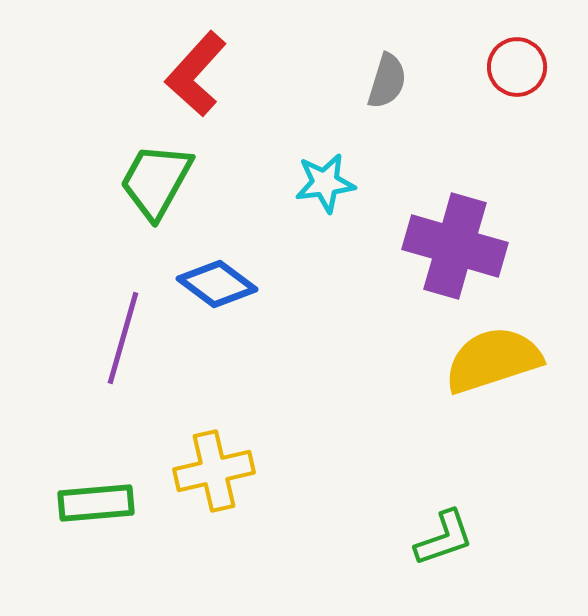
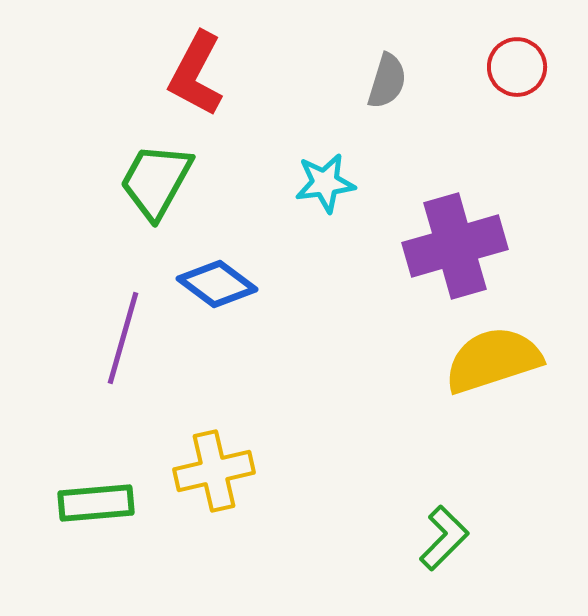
red L-shape: rotated 14 degrees counterclockwise
purple cross: rotated 32 degrees counterclockwise
green L-shape: rotated 26 degrees counterclockwise
